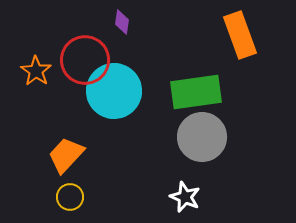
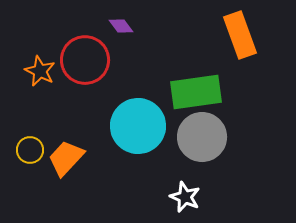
purple diamond: moved 1 px left, 4 px down; rotated 45 degrees counterclockwise
orange star: moved 4 px right; rotated 8 degrees counterclockwise
cyan circle: moved 24 px right, 35 px down
orange trapezoid: moved 3 px down
yellow circle: moved 40 px left, 47 px up
